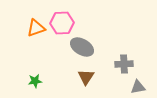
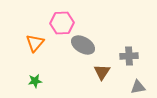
orange triangle: moved 1 px left, 15 px down; rotated 30 degrees counterclockwise
gray ellipse: moved 1 px right, 2 px up
gray cross: moved 5 px right, 8 px up
brown triangle: moved 16 px right, 5 px up
